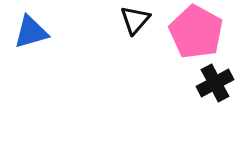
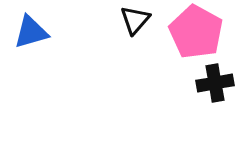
black cross: rotated 18 degrees clockwise
